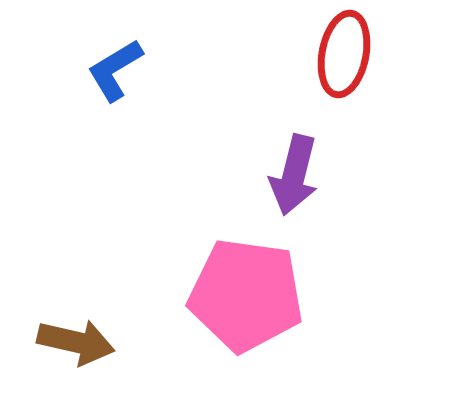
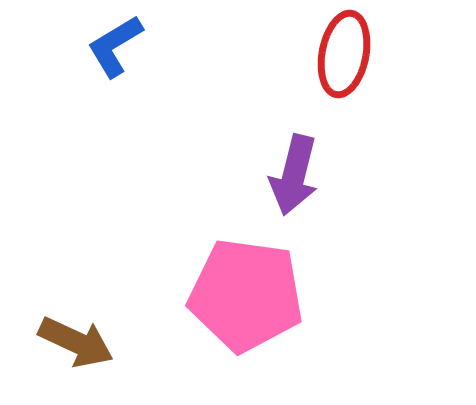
blue L-shape: moved 24 px up
brown arrow: rotated 12 degrees clockwise
